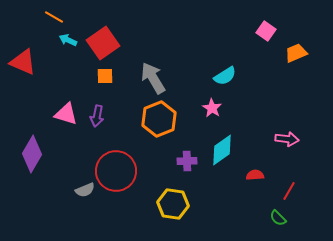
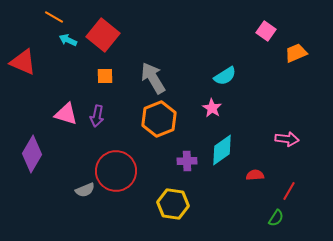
red square: moved 8 px up; rotated 16 degrees counterclockwise
green semicircle: moved 2 px left; rotated 102 degrees counterclockwise
